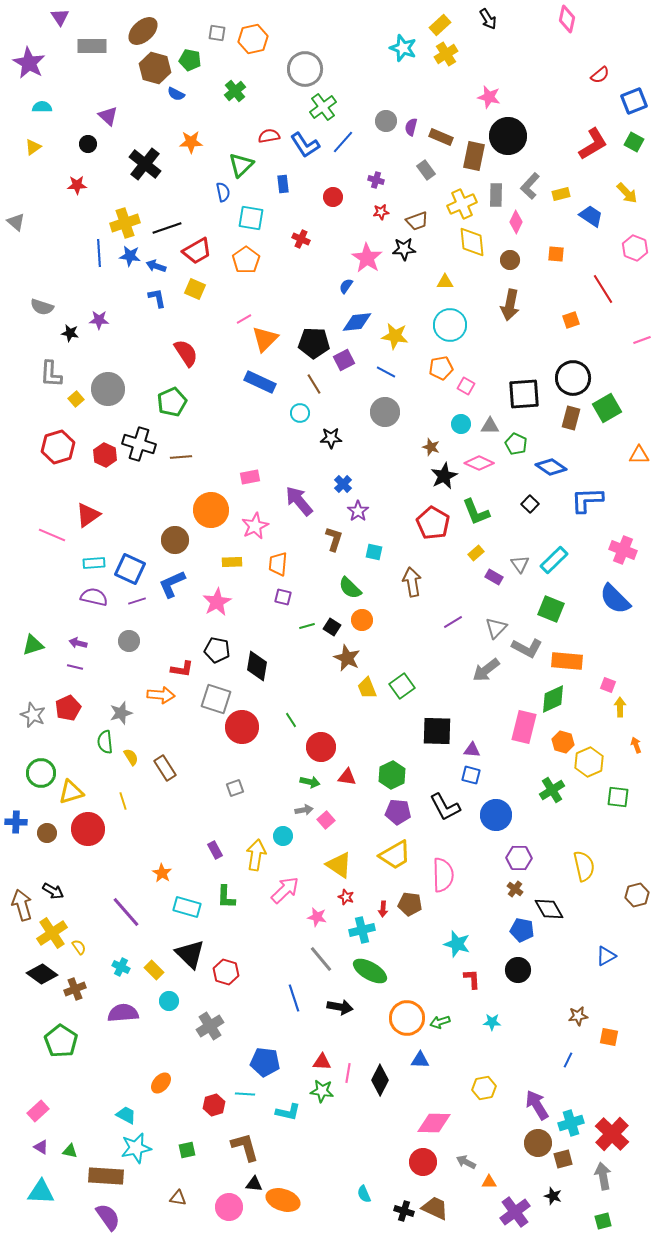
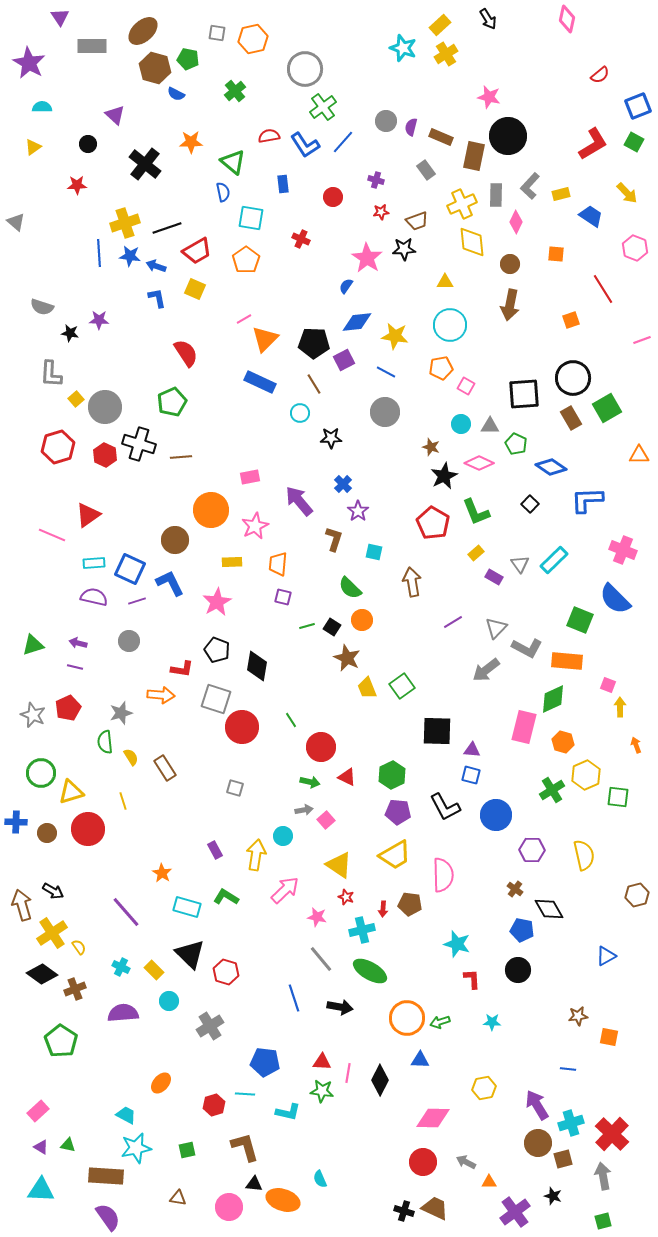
green pentagon at (190, 60): moved 2 px left, 1 px up
blue square at (634, 101): moved 4 px right, 5 px down
purple triangle at (108, 116): moved 7 px right, 1 px up
green triangle at (241, 165): moved 8 px left, 3 px up; rotated 36 degrees counterclockwise
brown circle at (510, 260): moved 4 px down
gray circle at (108, 389): moved 3 px left, 18 px down
brown rectangle at (571, 418): rotated 45 degrees counterclockwise
blue L-shape at (172, 584): moved 2 px left, 1 px up; rotated 88 degrees clockwise
green square at (551, 609): moved 29 px right, 11 px down
black pentagon at (217, 650): rotated 10 degrees clockwise
yellow hexagon at (589, 762): moved 3 px left, 13 px down
red triangle at (347, 777): rotated 18 degrees clockwise
gray square at (235, 788): rotated 36 degrees clockwise
purple hexagon at (519, 858): moved 13 px right, 8 px up
yellow semicircle at (584, 866): moved 11 px up
green L-shape at (226, 897): rotated 120 degrees clockwise
blue line at (568, 1060): moved 9 px down; rotated 70 degrees clockwise
pink diamond at (434, 1123): moved 1 px left, 5 px up
green triangle at (70, 1151): moved 2 px left, 6 px up
cyan triangle at (41, 1192): moved 2 px up
cyan semicircle at (364, 1194): moved 44 px left, 15 px up
